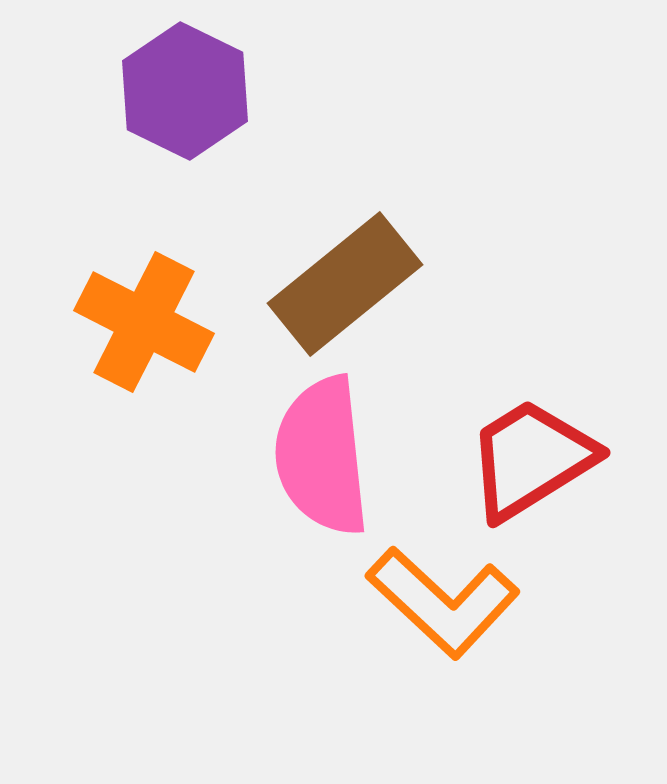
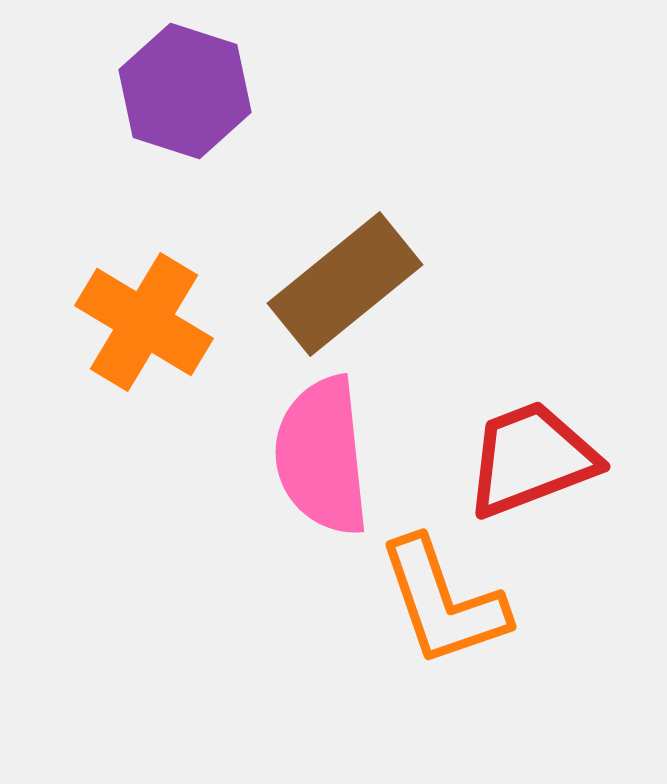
purple hexagon: rotated 8 degrees counterclockwise
orange cross: rotated 4 degrees clockwise
red trapezoid: rotated 11 degrees clockwise
orange L-shape: rotated 28 degrees clockwise
